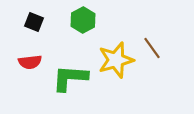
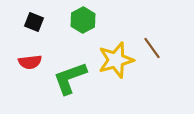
green L-shape: rotated 24 degrees counterclockwise
